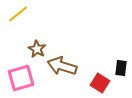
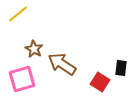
brown star: moved 3 px left
brown arrow: moved 2 px up; rotated 16 degrees clockwise
pink square: moved 1 px right, 1 px down
red square: moved 1 px up
